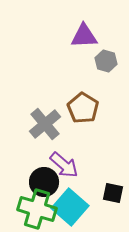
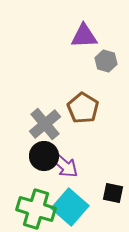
black circle: moved 26 px up
green cross: moved 1 px left
